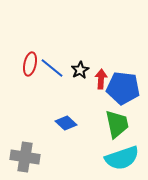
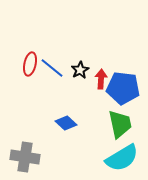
green trapezoid: moved 3 px right
cyan semicircle: rotated 12 degrees counterclockwise
